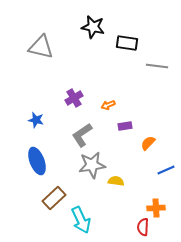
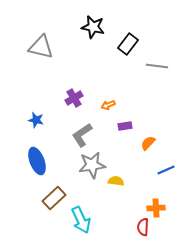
black rectangle: moved 1 px right, 1 px down; rotated 60 degrees counterclockwise
